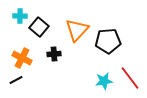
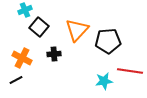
cyan cross: moved 5 px right, 6 px up; rotated 24 degrees counterclockwise
red line: moved 7 px up; rotated 45 degrees counterclockwise
